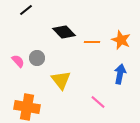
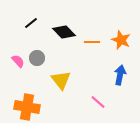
black line: moved 5 px right, 13 px down
blue arrow: moved 1 px down
